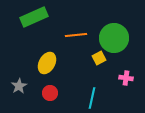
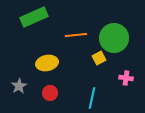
yellow ellipse: rotated 50 degrees clockwise
